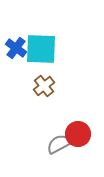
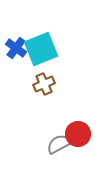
cyan square: rotated 24 degrees counterclockwise
brown cross: moved 2 px up; rotated 15 degrees clockwise
